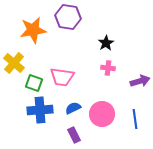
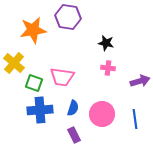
black star: rotated 28 degrees counterclockwise
blue semicircle: rotated 133 degrees clockwise
